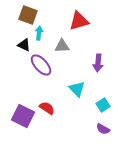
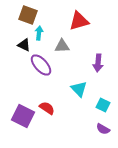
cyan triangle: moved 2 px right
cyan square: rotated 32 degrees counterclockwise
